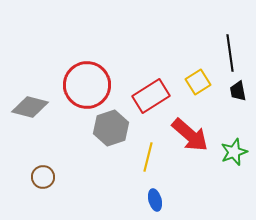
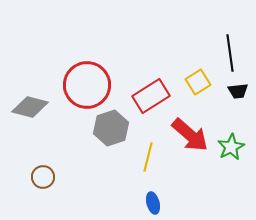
black trapezoid: rotated 85 degrees counterclockwise
green star: moved 3 px left, 5 px up; rotated 8 degrees counterclockwise
blue ellipse: moved 2 px left, 3 px down
